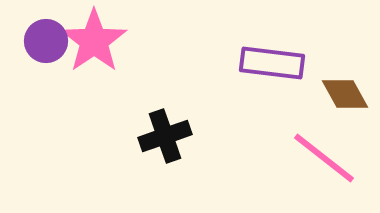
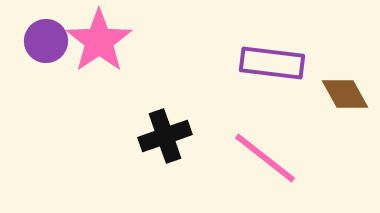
pink star: moved 5 px right
pink line: moved 59 px left
